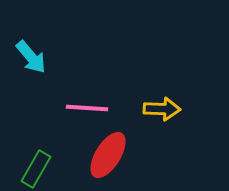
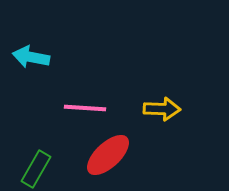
cyan arrow: rotated 141 degrees clockwise
pink line: moved 2 px left
red ellipse: rotated 15 degrees clockwise
